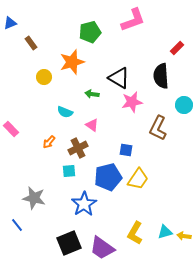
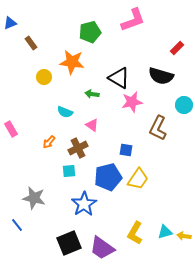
orange star: rotated 25 degrees clockwise
black semicircle: rotated 70 degrees counterclockwise
pink rectangle: rotated 14 degrees clockwise
